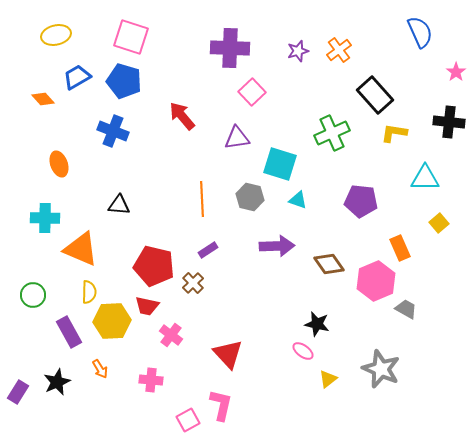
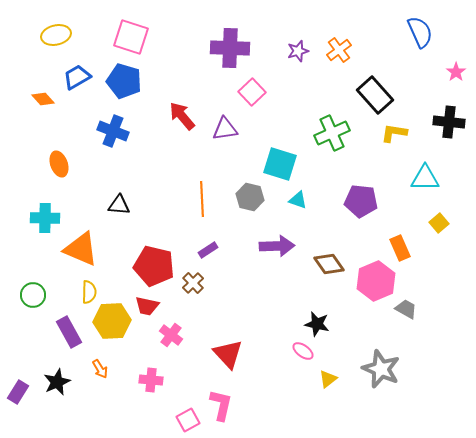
purple triangle at (237, 138): moved 12 px left, 9 px up
